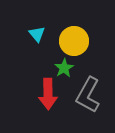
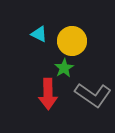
cyan triangle: moved 2 px right; rotated 24 degrees counterclockwise
yellow circle: moved 2 px left
gray L-shape: moved 5 px right; rotated 84 degrees counterclockwise
